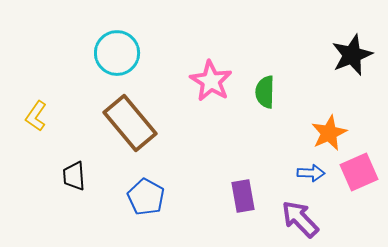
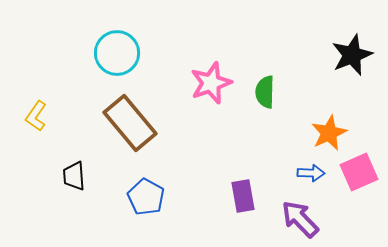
pink star: moved 2 px down; rotated 21 degrees clockwise
